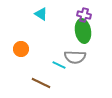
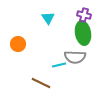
cyan triangle: moved 7 px right, 4 px down; rotated 24 degrees clockwise
green ellipse: moved 2 px down
orange circle: moved 3 px left, 5 px up
cyan line: rotated 40 degrees counterclockwise
